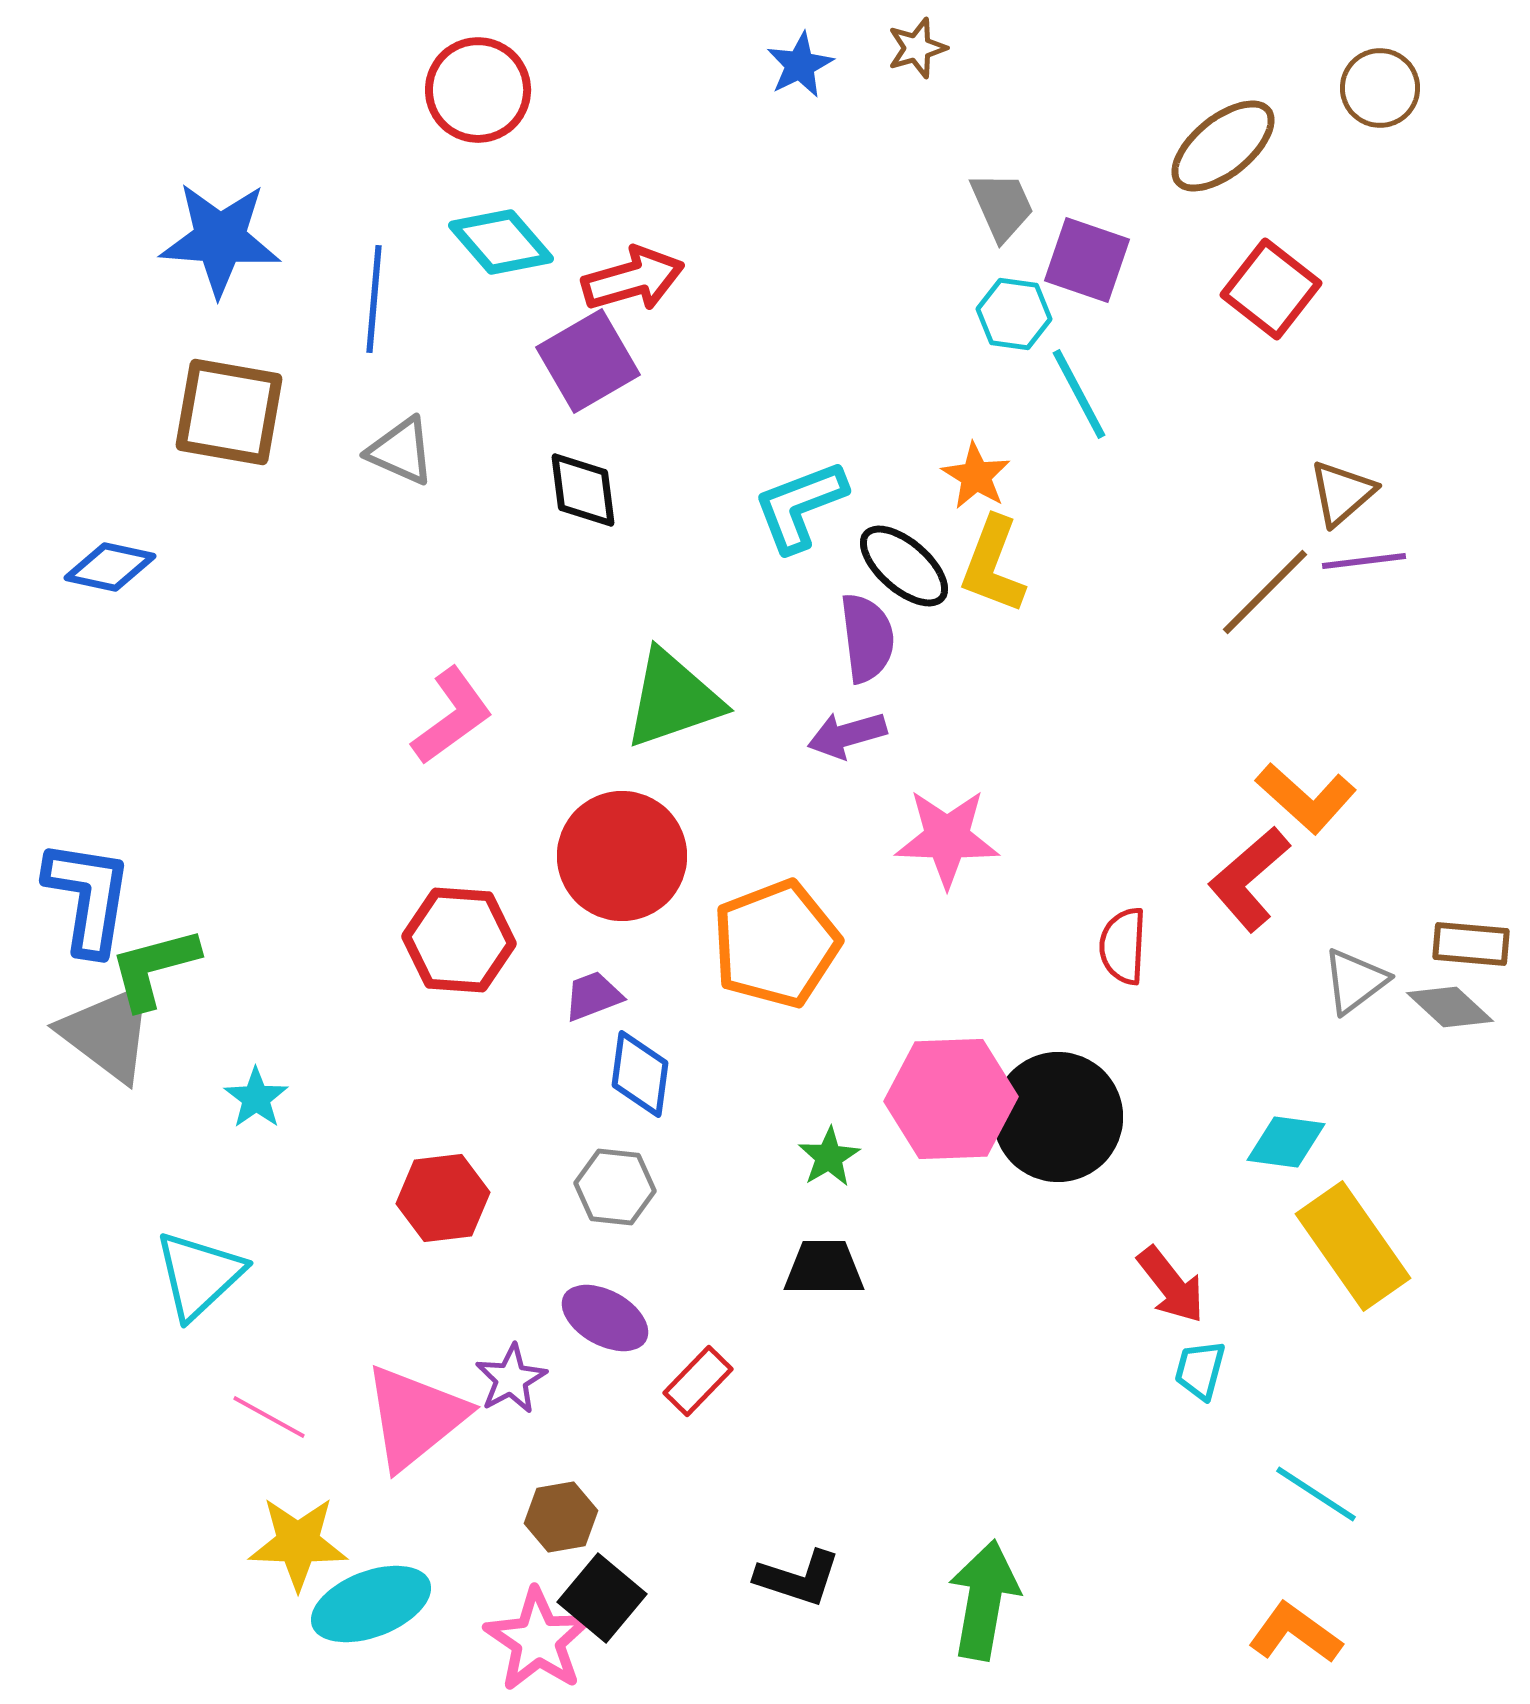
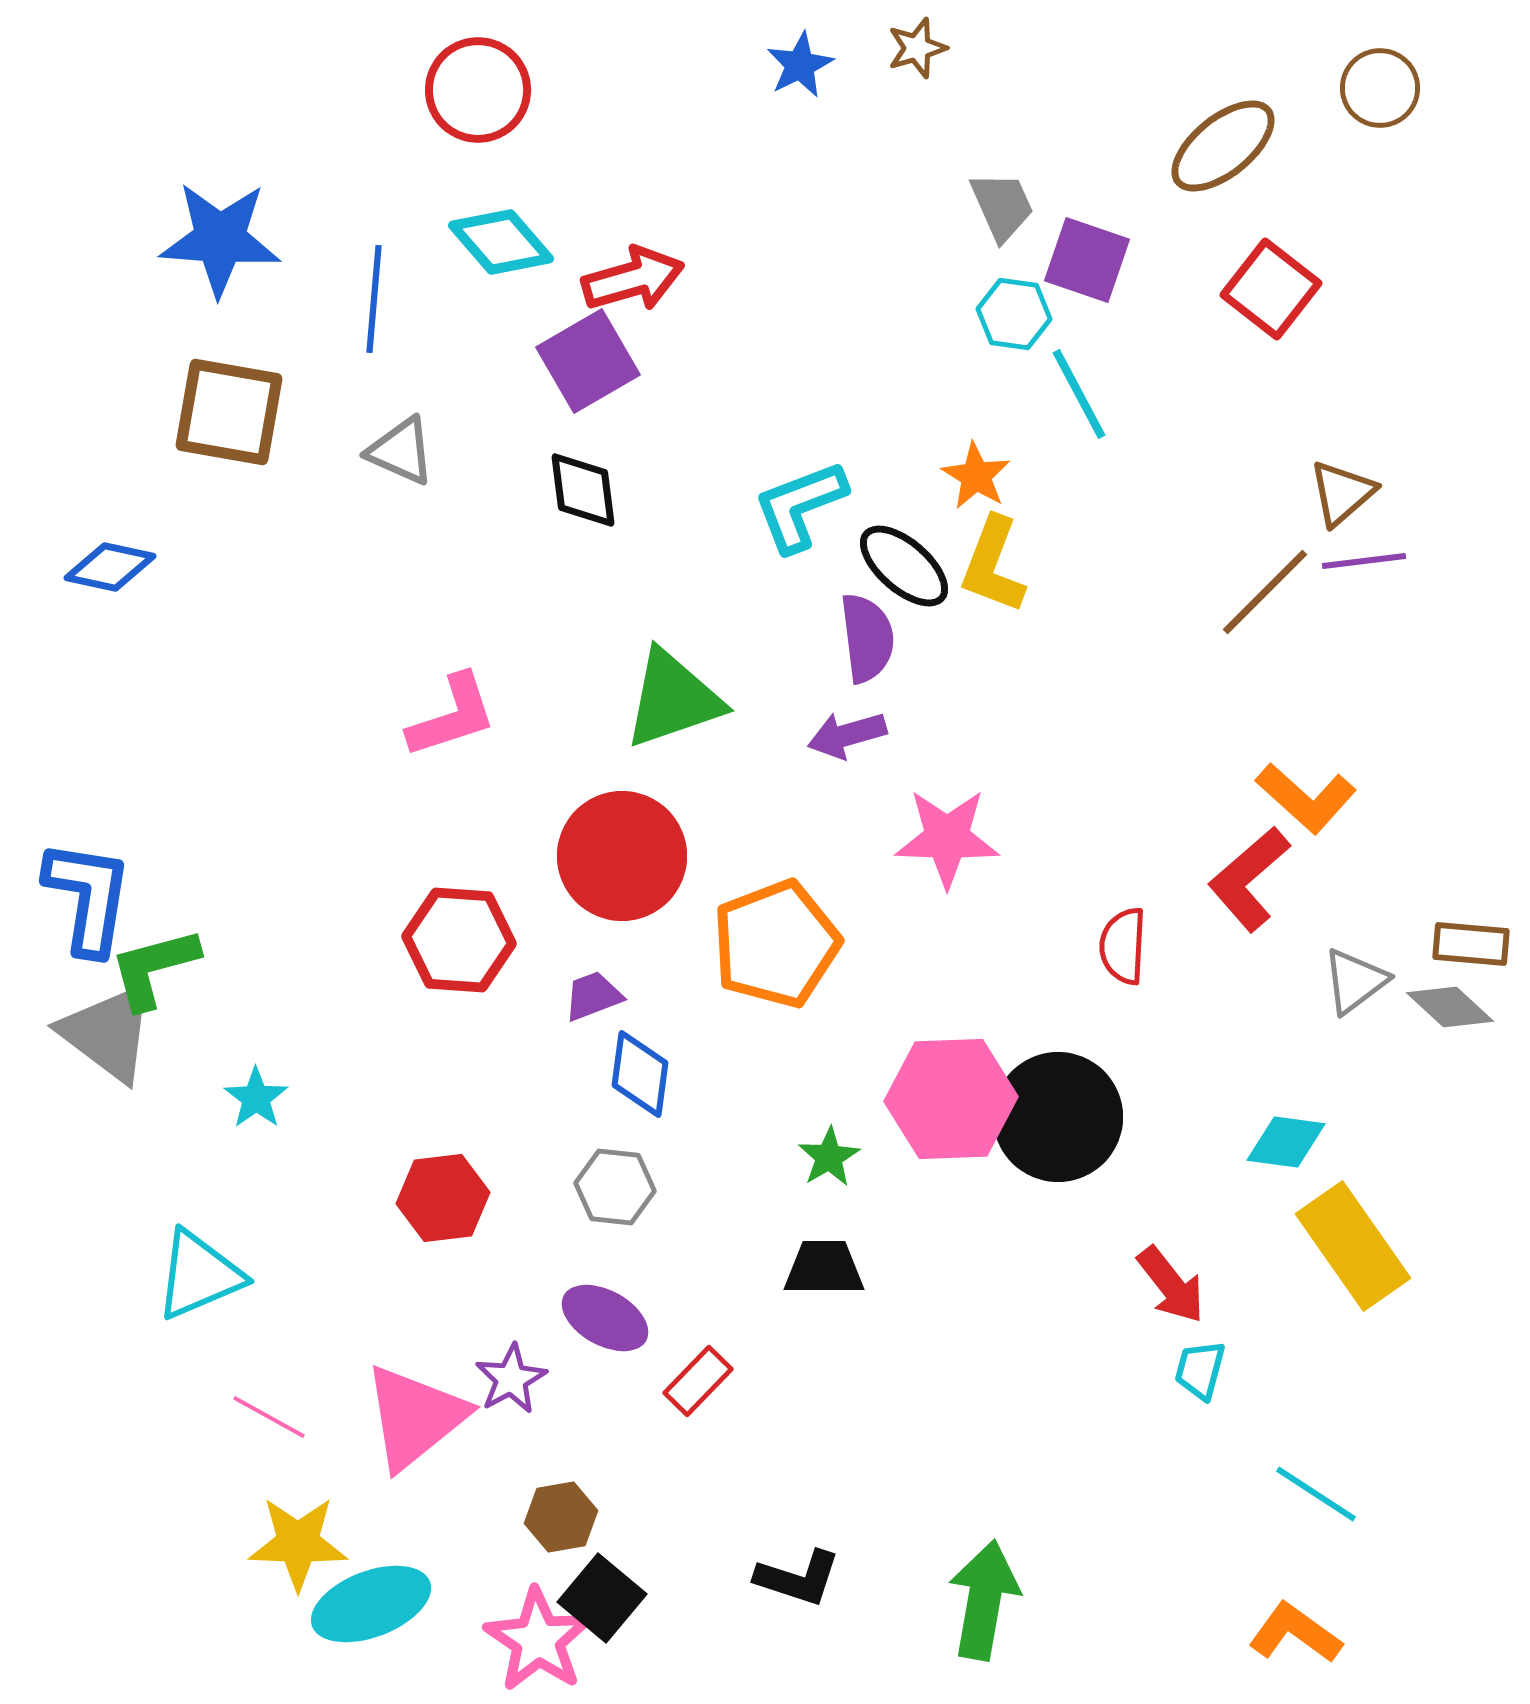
pink L-shape at (452, 716): rotated 18 degrees clockwise
cyan triangle at (199, 1275): rotated 20 degrees clockwise
